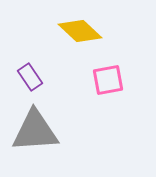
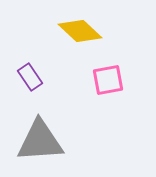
gray triangle: moved 5 px right, 10 px down
